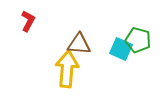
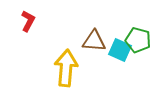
brown triangle: moved 15 px right, 3 px up
cyan square: moved 1 px left, 1 px down
yellow arrow: moved 1 px left, 1 px up
